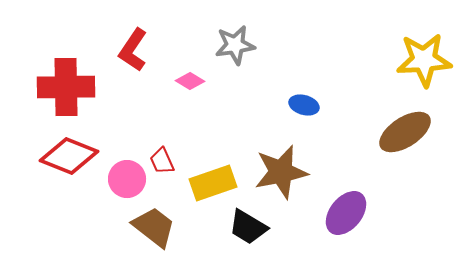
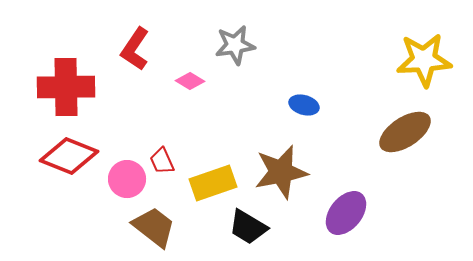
red L-shape: moved 2 px right, 1 px up
